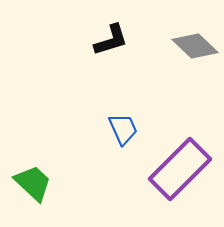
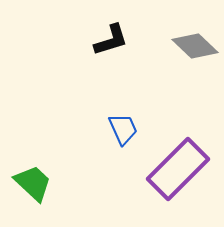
purple rectangle: moved 2 px left
